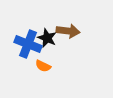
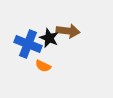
black star: moved 2 px right
